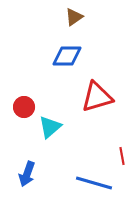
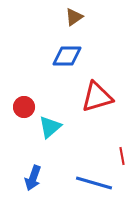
blue arrow: moved 6 px right, 4 px down
